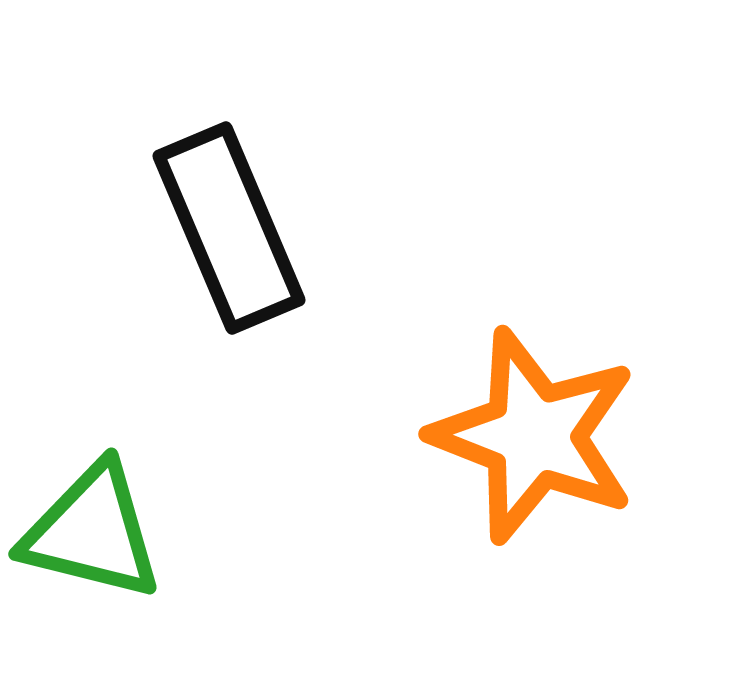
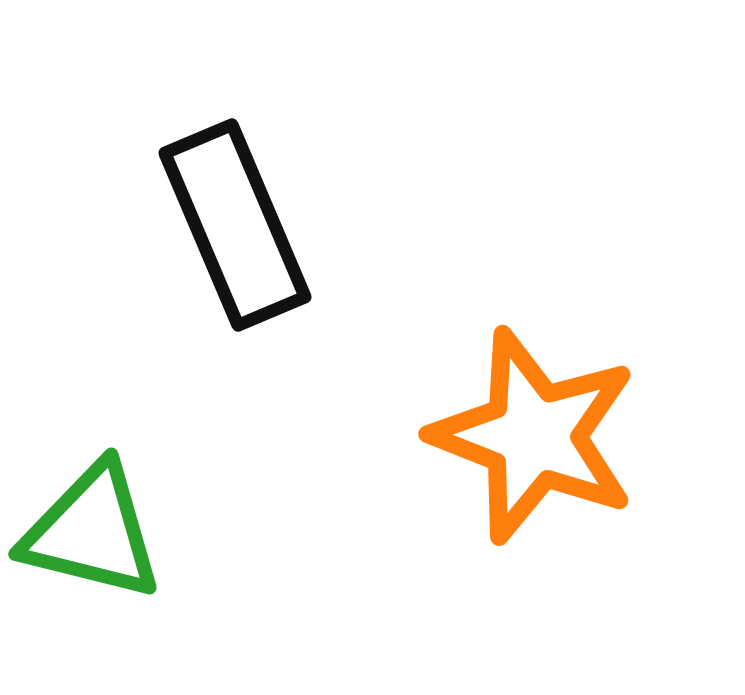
black rectangle: moved 6 px right, 3 px up
